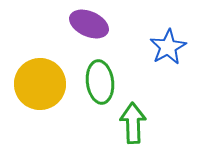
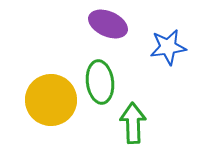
purple ellipse: moved 19 px right
blue star: rotated 21 degrees clockwise
yellow circle: moved 11 px right, 16 px down
